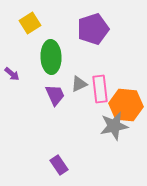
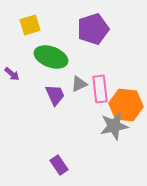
yellow square: moved 2 px down; rotated 15 degrees clockwise
green ellipse: rotated 68 degrees counterclockwise
